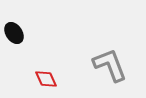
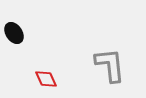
gray L-shape: rotated 15 degrees clockwise
